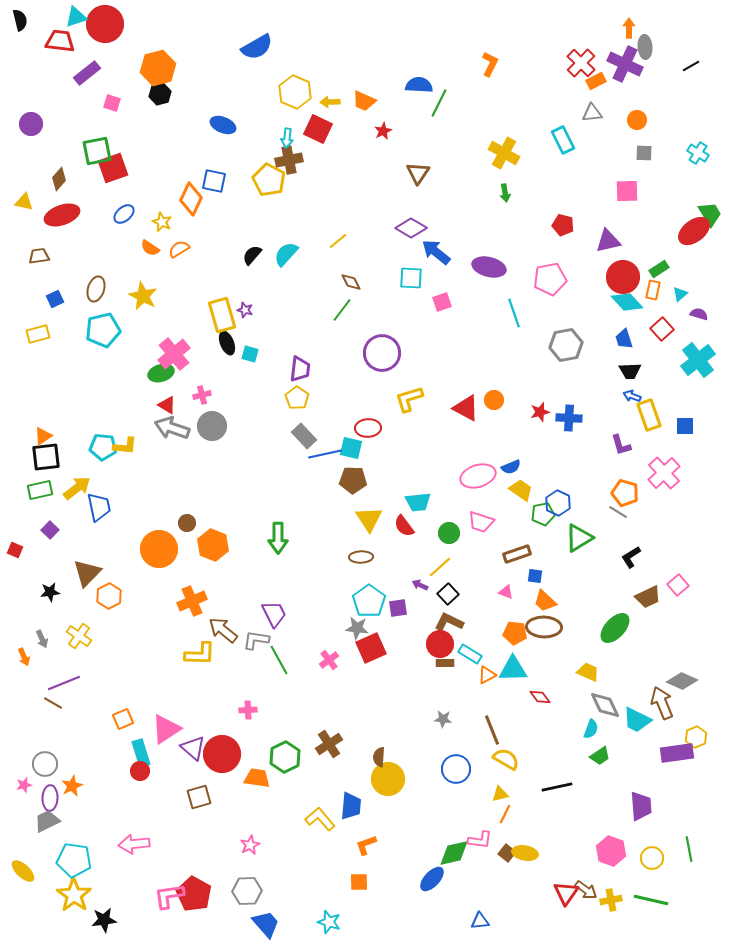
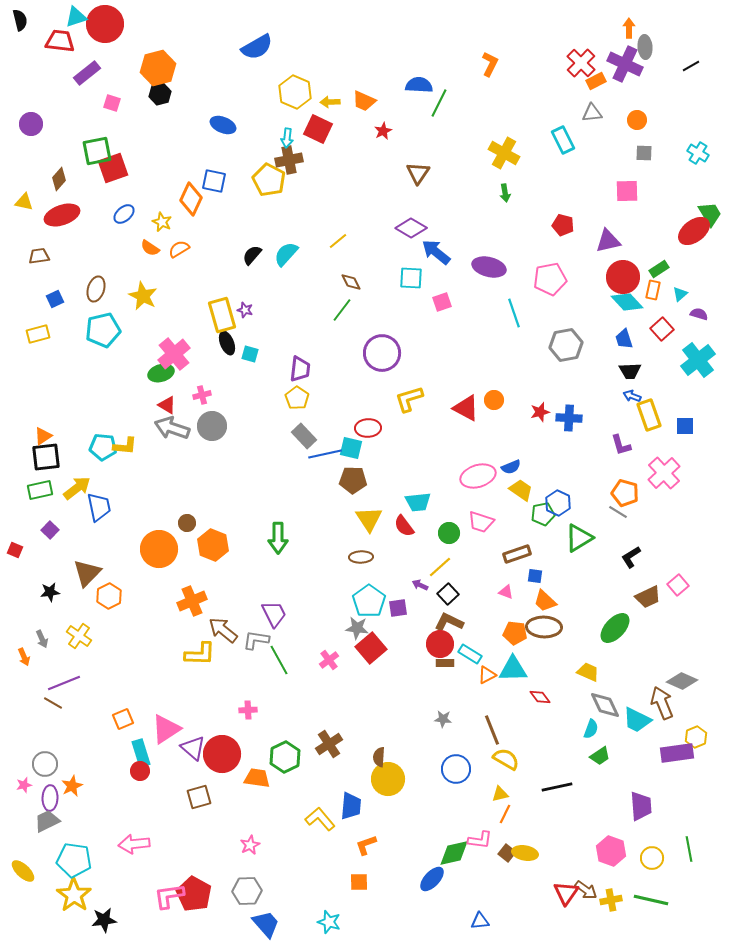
red square at (371, 648): rotated 16 degrees counterclockwise
